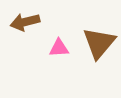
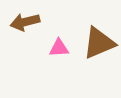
brown triangle: rotated 27 degrees clockwise
